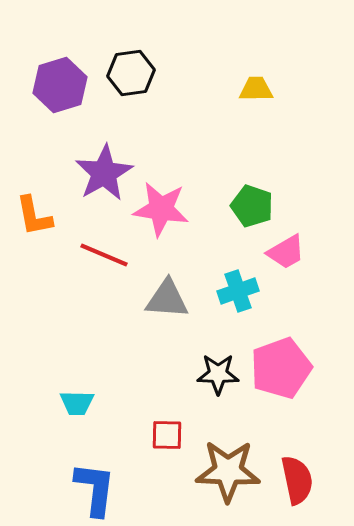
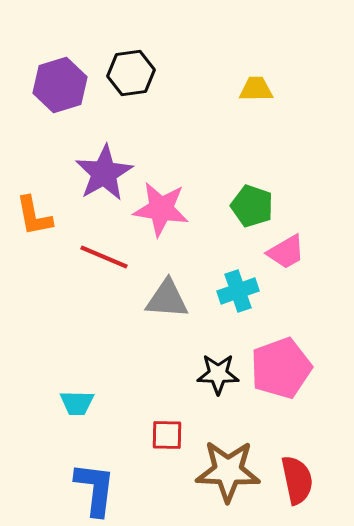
red line: moved 2 px down
